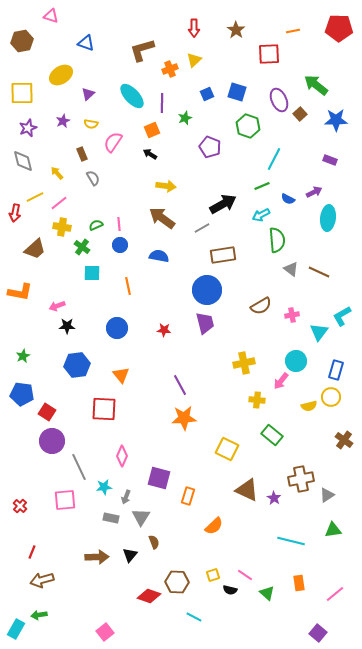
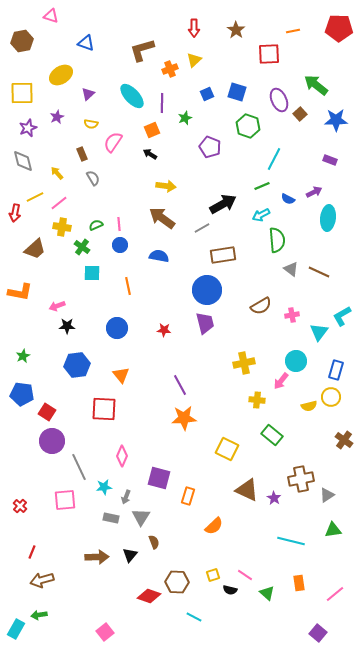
purple star at (63, 121): moved 6 px left, 4 px up
